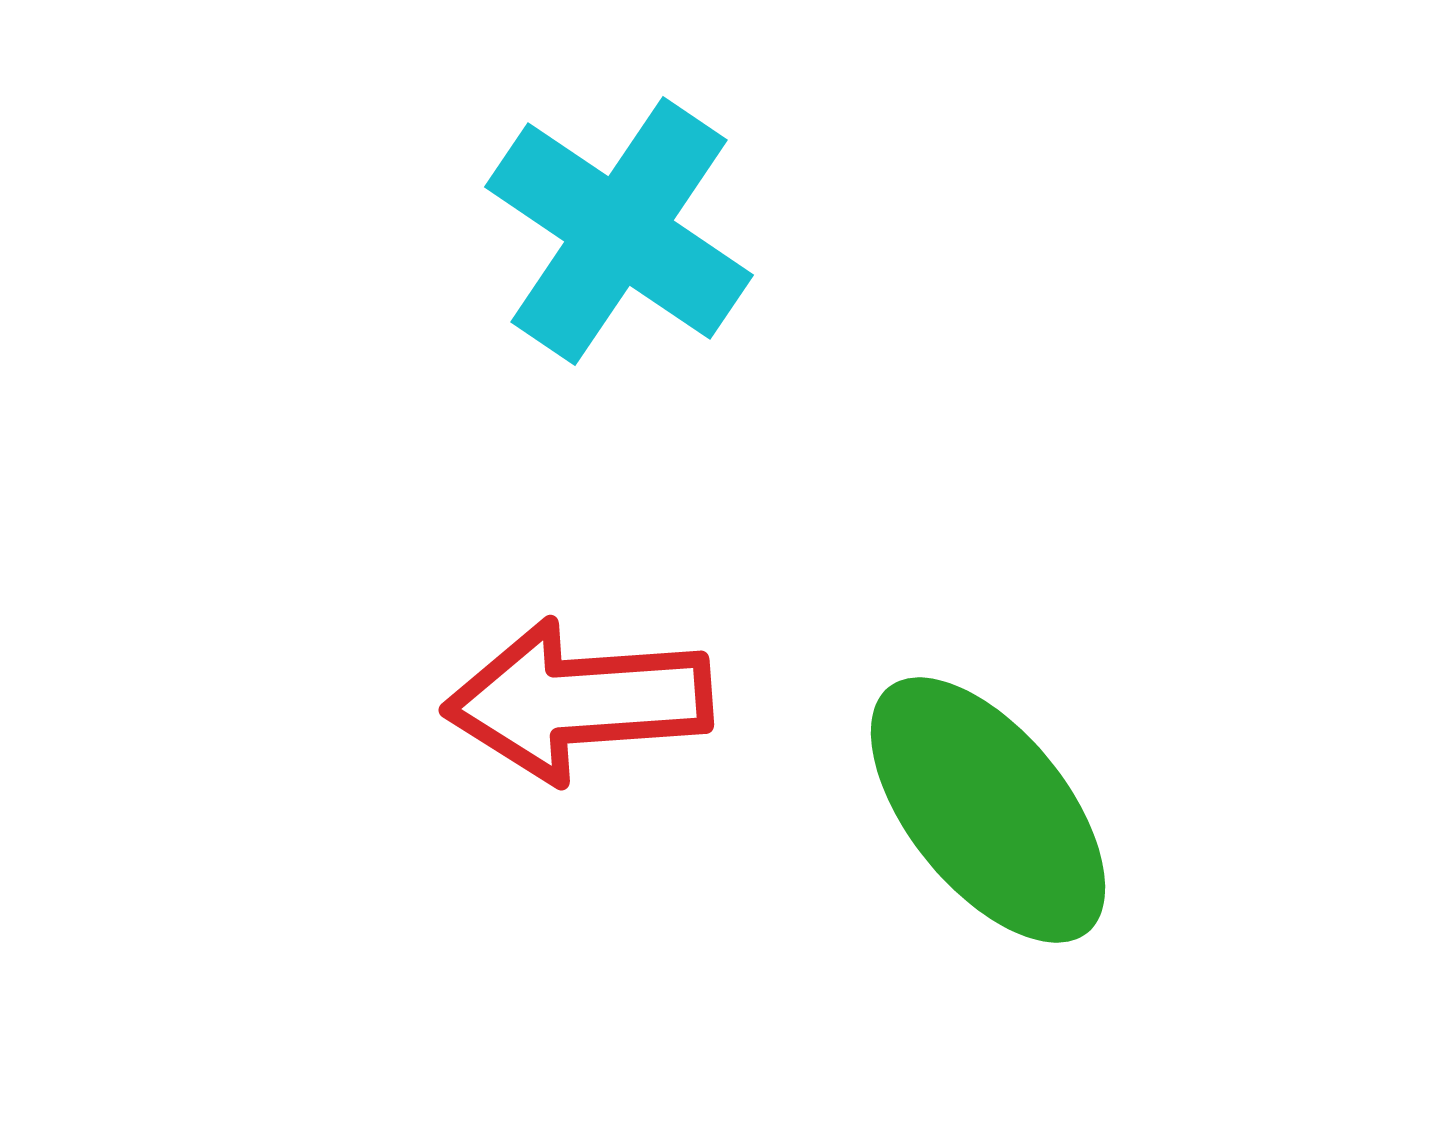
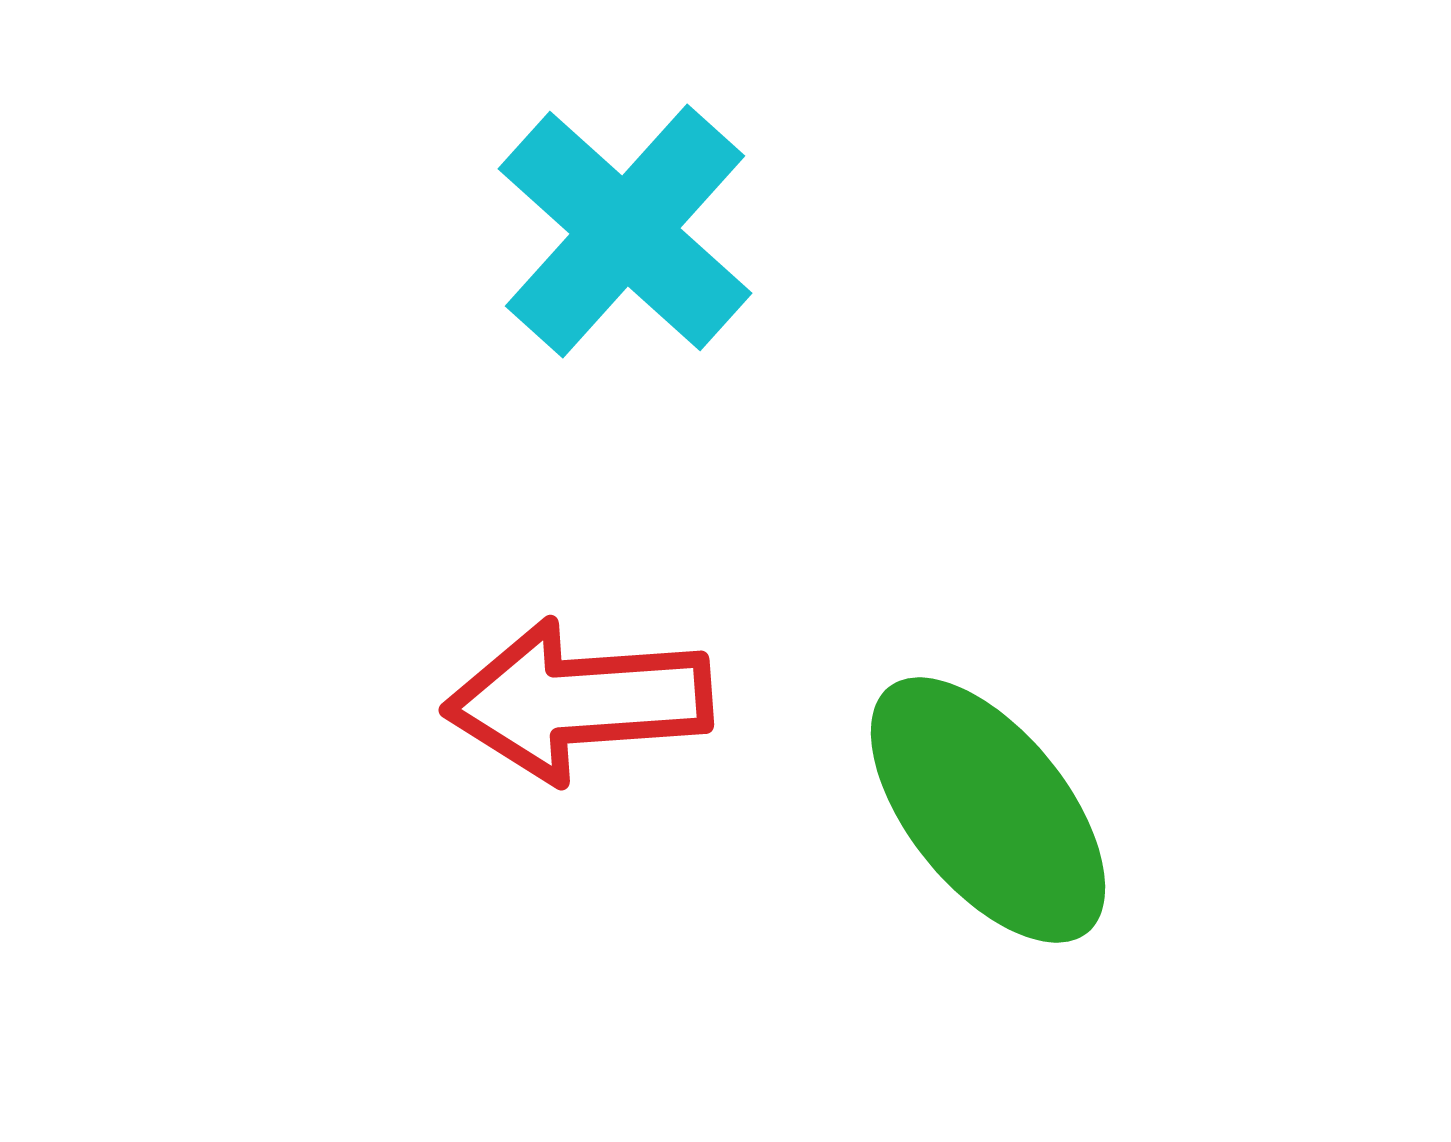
cyan cross: moved 6 px right; rotated 8 degrees clockwise
